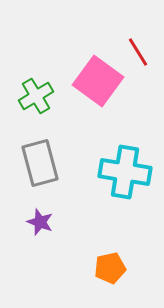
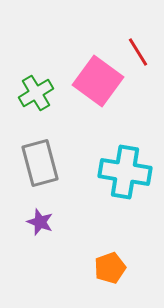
green cross: moved 3 px up
orange pentagon: rotated 8 degrees counterclockwise
